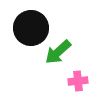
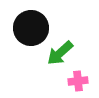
green arrow: moved 2 px right, 1 px down
